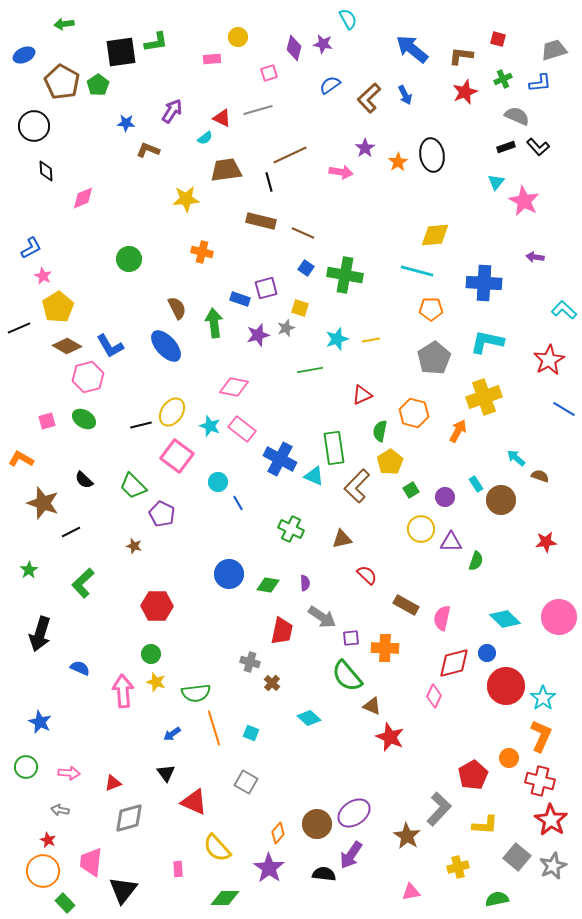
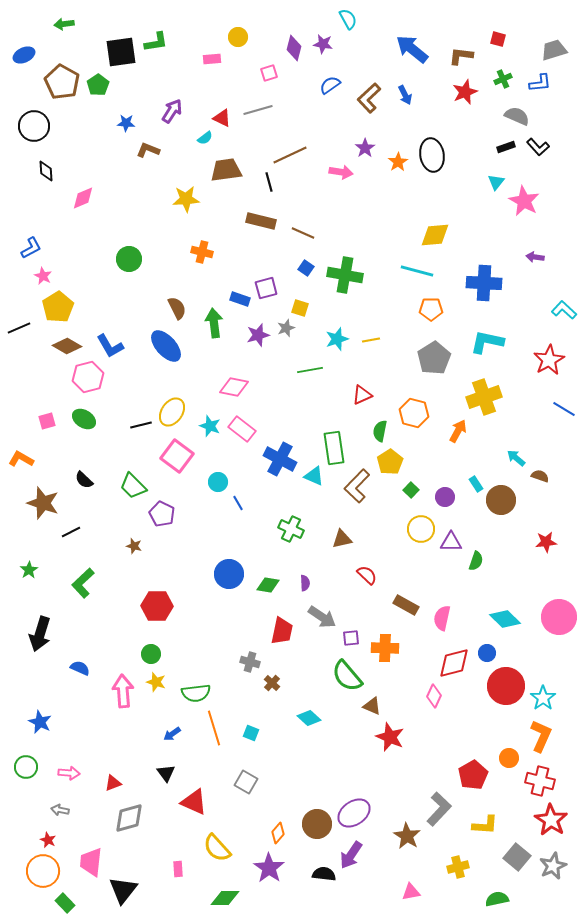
green square at (411, 490): rotated 14 degrees counterclockwise
